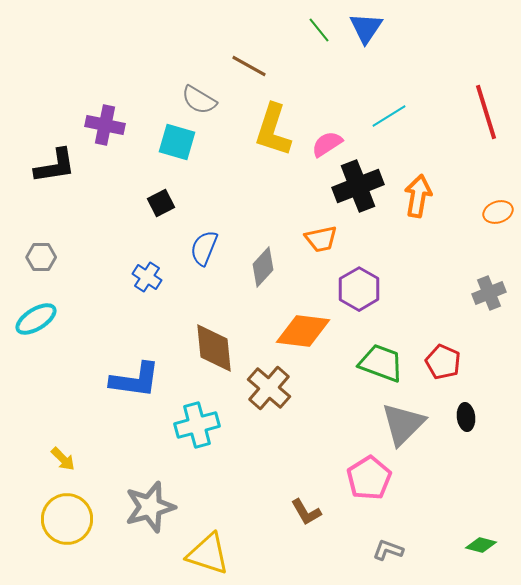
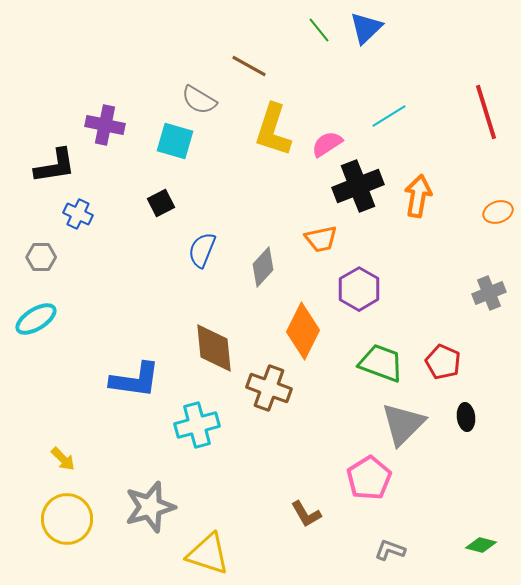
blue triangle: rotated 12 degrees clockwise
cyan square: moved 2 px left, 1 px up
blue semicircle: moved 2 px left, 2 px down
blue cross: moved 69 px left, 63 px up; rotated 8 degrees counterclockwise
orange diamond: rotated 70 degrees counterclockwise
brown cross: rotated 21 degrees counterclockwise
brown L-shape: moved 2 px down
gray L-shape: moved 2 px right
